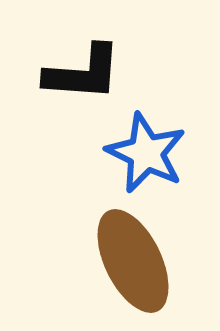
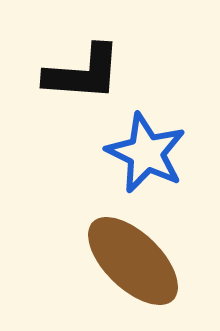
brown ellipse: rotated 20 degrees counterclockwise
